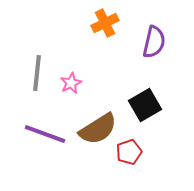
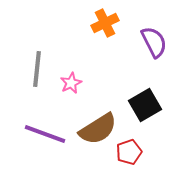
purple semicircle: rotated 40 degrees counterclockwise
gray line: moved 4 px up
